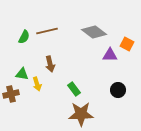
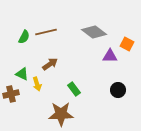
brown line: moved 1 px left, 1 px down
purple triangle: moved 1 px down
brown arrow: rotated 112 degrees counterclockwise
green triangle: rotated 16 degrees clockwise
brown star: moved 20 px left
